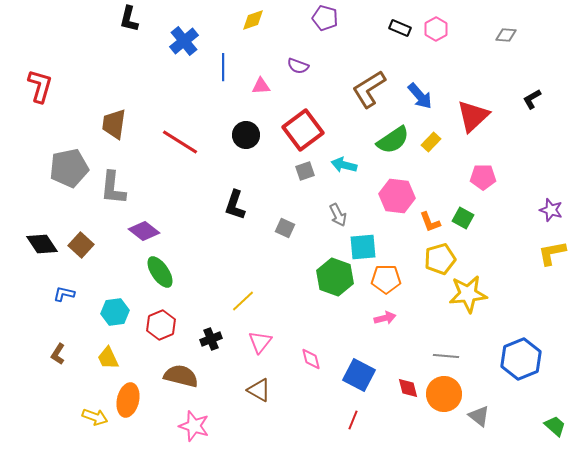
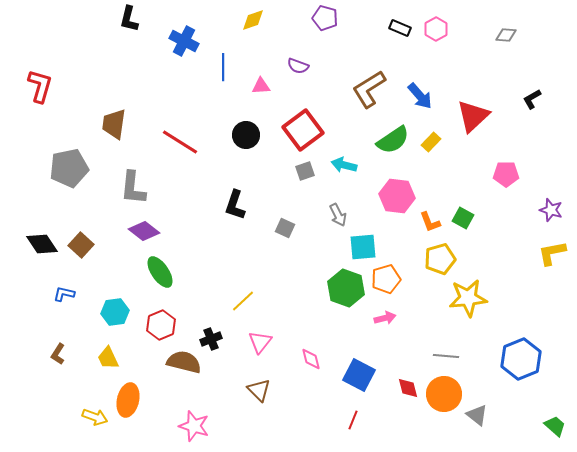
blue cross at (184, 41): rotated 24 degrees counterclockwise
pink pentagon at (483, 177): moved 23 px right, 3 px up
gray L-shape at (113, 188): moved 20 px right
green hexagon at (335, 277): moved 11 px right, 11 px down
orange pentagon at (386, 279): rotated 16 degrees counterclockwise
yellow star at (468, 294): moved 4 px down
brown semicircle at (181, 376): moved 3 px right, 14 px up
brown triangle at (259, 390): rotated 15 degrees clockwise
gray triangle at (479, 416): moved 2 px left, 1 px up
